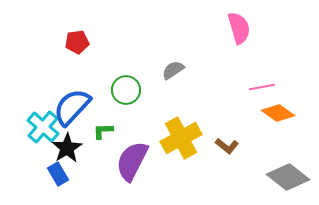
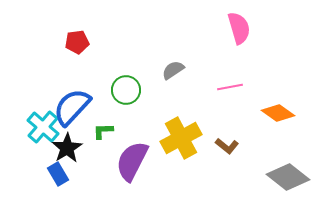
pink line: moved 32 px left
